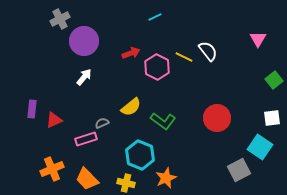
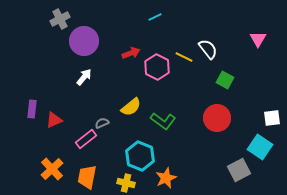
white semicircle: moved 2 px up
green square: moved 49 px left; rotated 24 degrees counterclockwise
pink rectangle: rotated 20 degrees counterclockwise
cyan hexagon: moved 1 px down
orange cross: rotated 20 degrees counterclockwise
orange trapezoid: moved 2 px up; rotated 55 degrees clockwise
